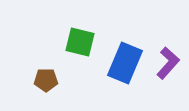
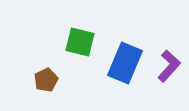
purple L-shape: moved 1 px right, 3 px down
brown pentagon: rotated 25 degrees counterclockwise
